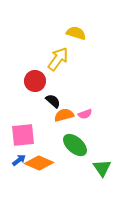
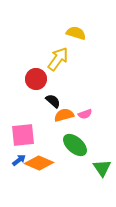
red circle: moved 1 px right, 2 px up
